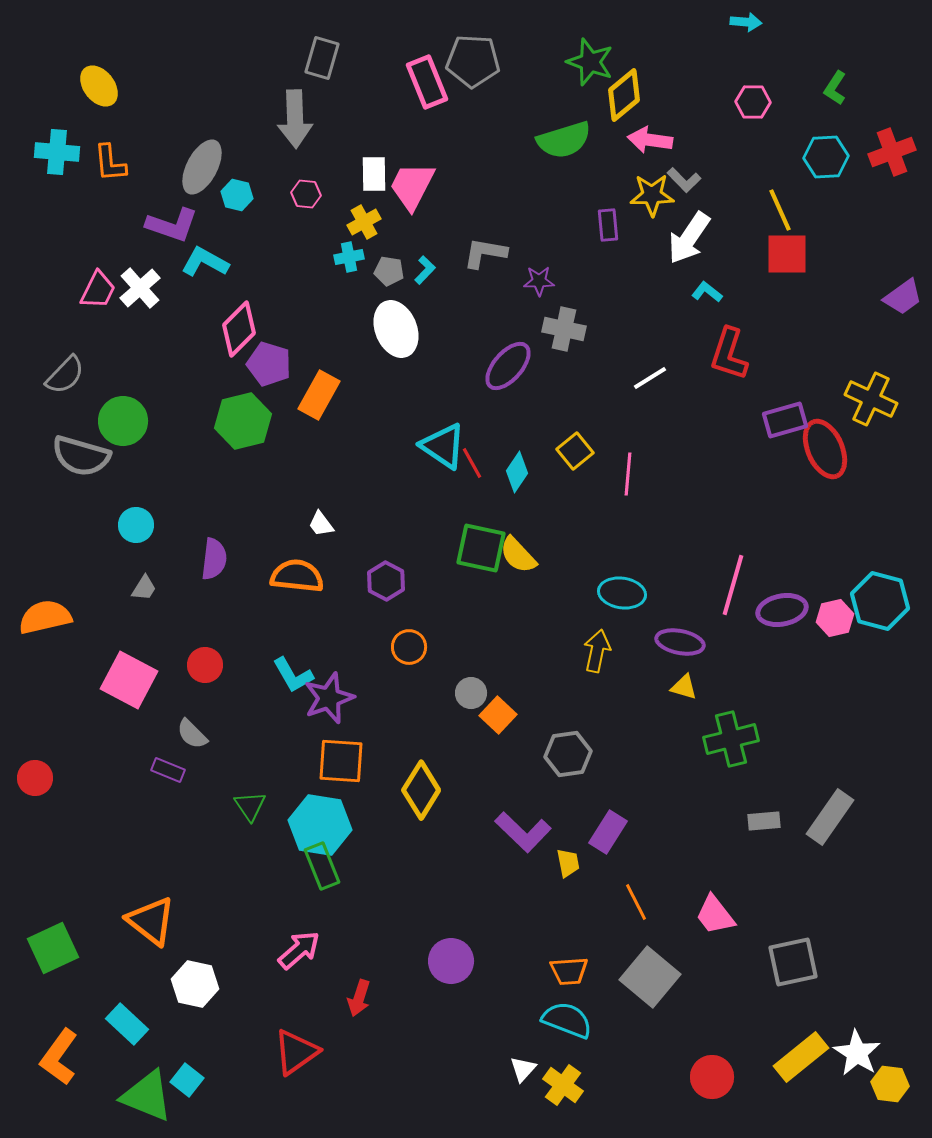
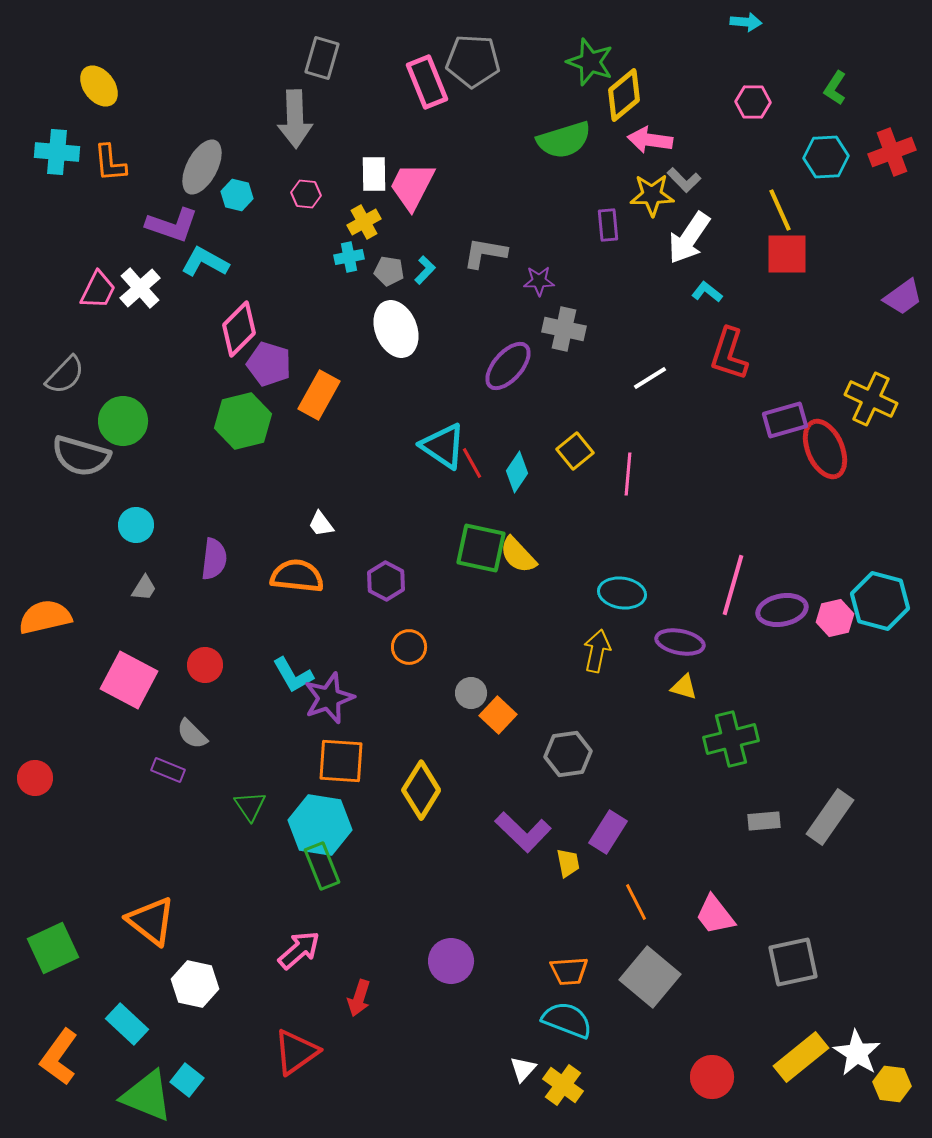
yellow hexagon at (890, 1084): moved 2 px right
